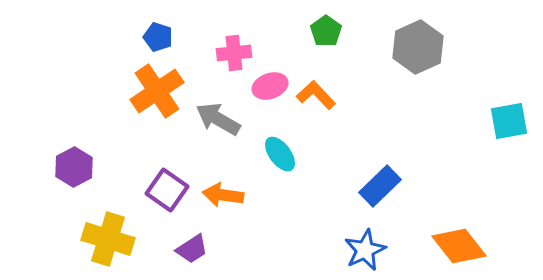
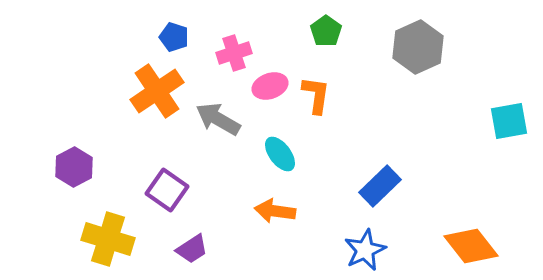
blue pentagon: moved 16 px right
pink cross: rotated 12 degrees counterclockwise
orange L-shape: rotated 51 degrees clockwise
orange arrow: moved 52 px right, 16 px down
orange diamond: moved 12 px right
